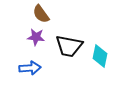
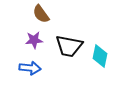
purple star: moved 2 px left, 3 px down; rotated 12 degrees counterclockwise
blue arrow: rotated 10 degrees clockwise
